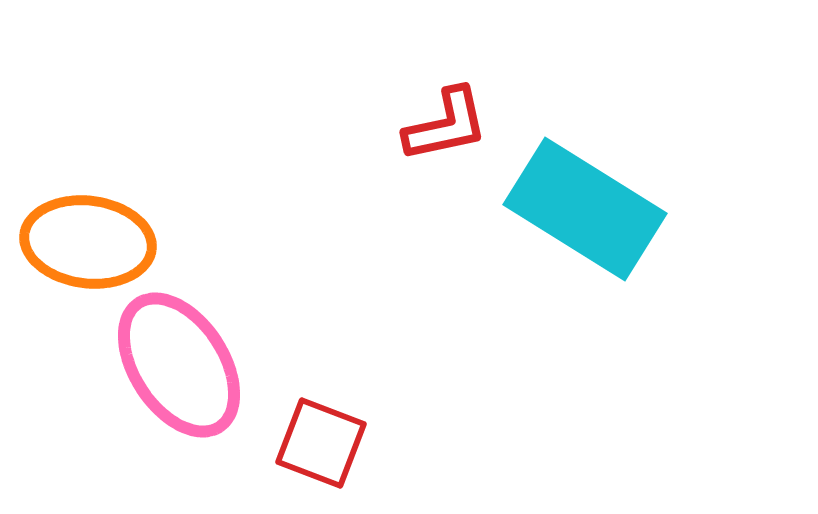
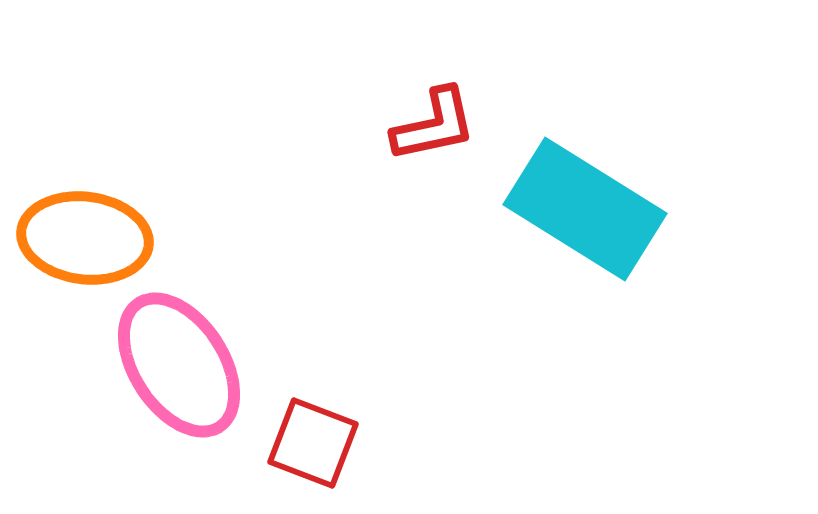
red L-shape: moved 12 px left
orange ellipse: moved 3 px left, 4 px up
red square: moved 8 px left
